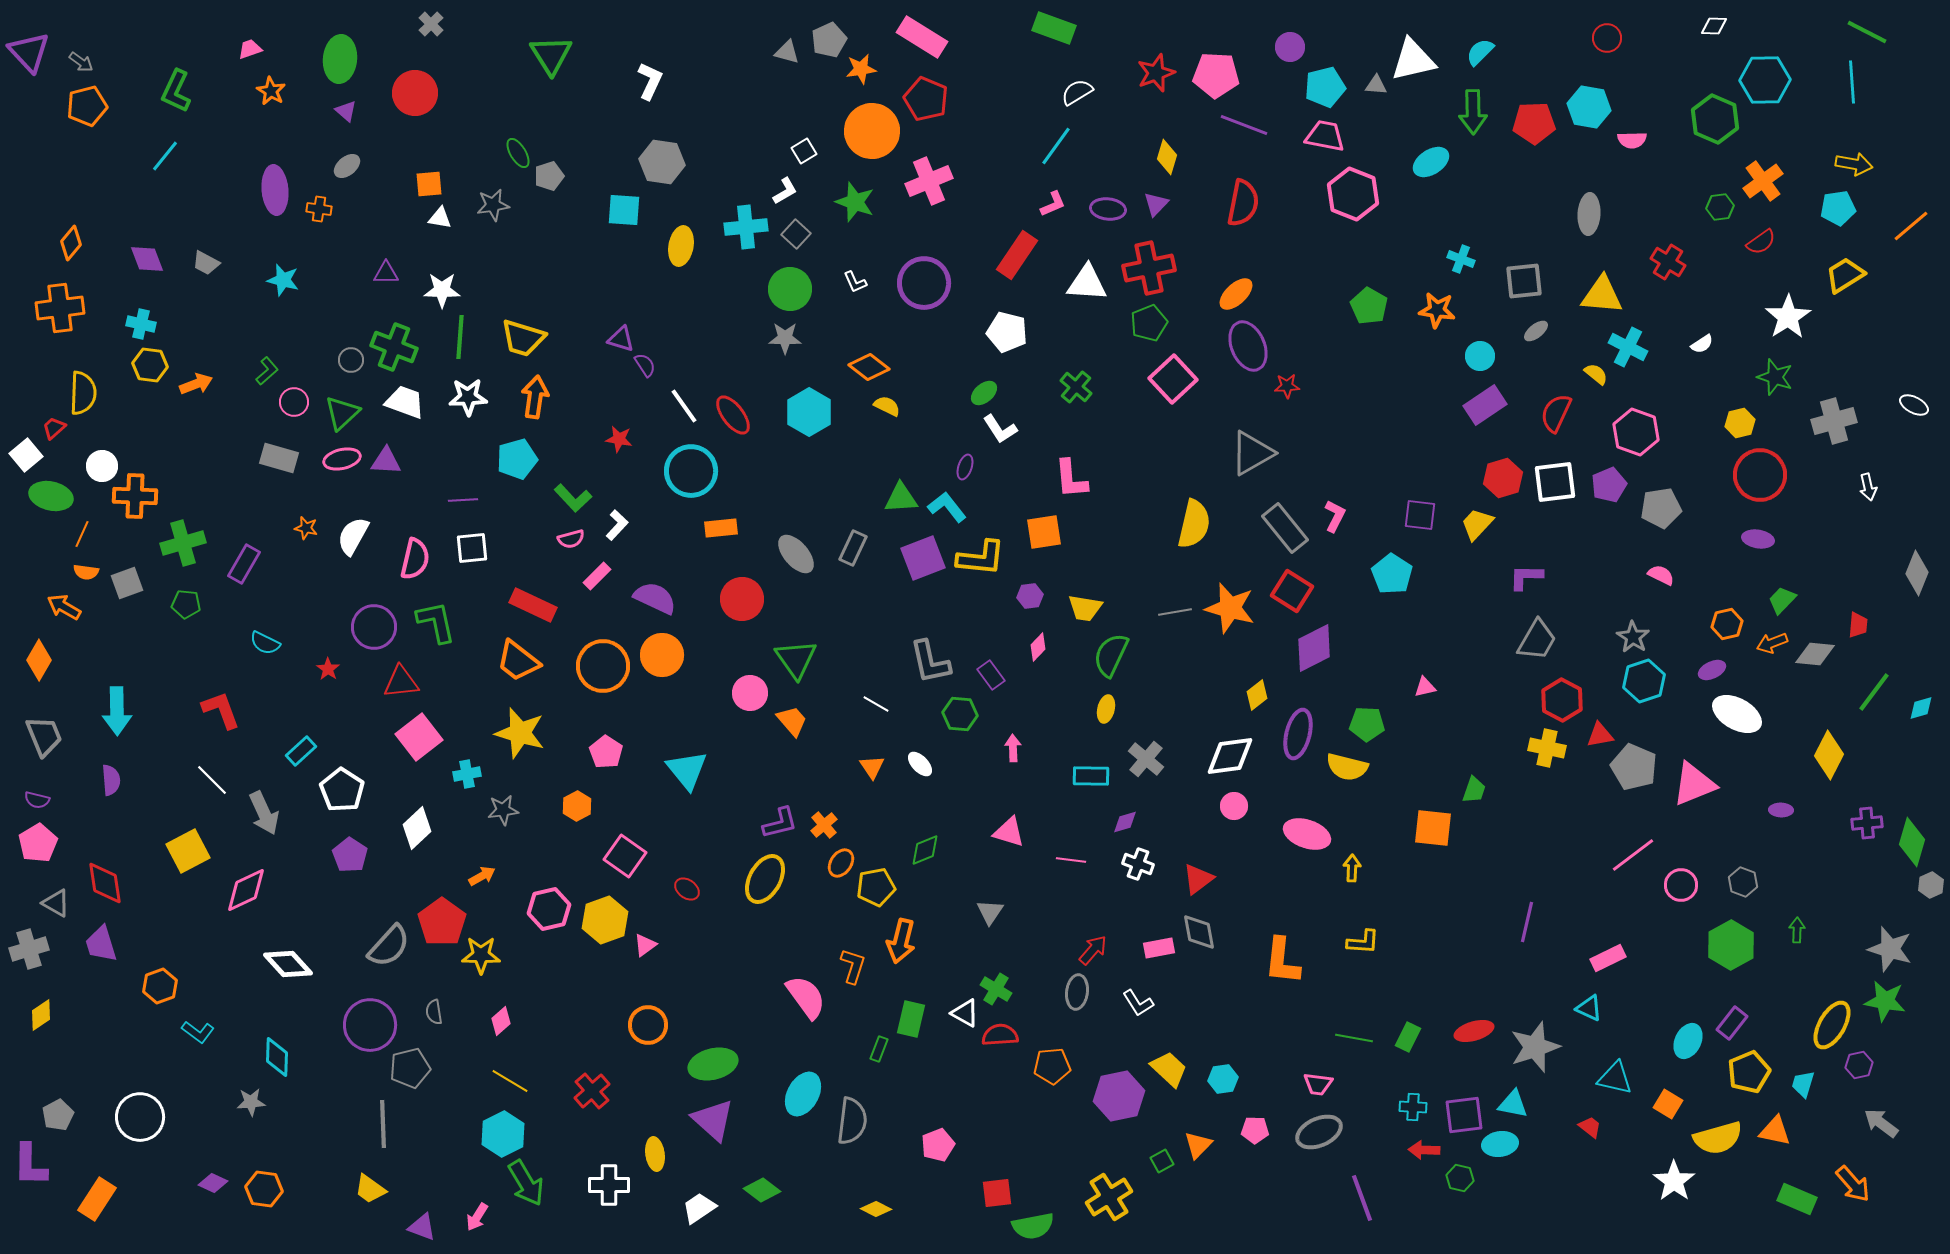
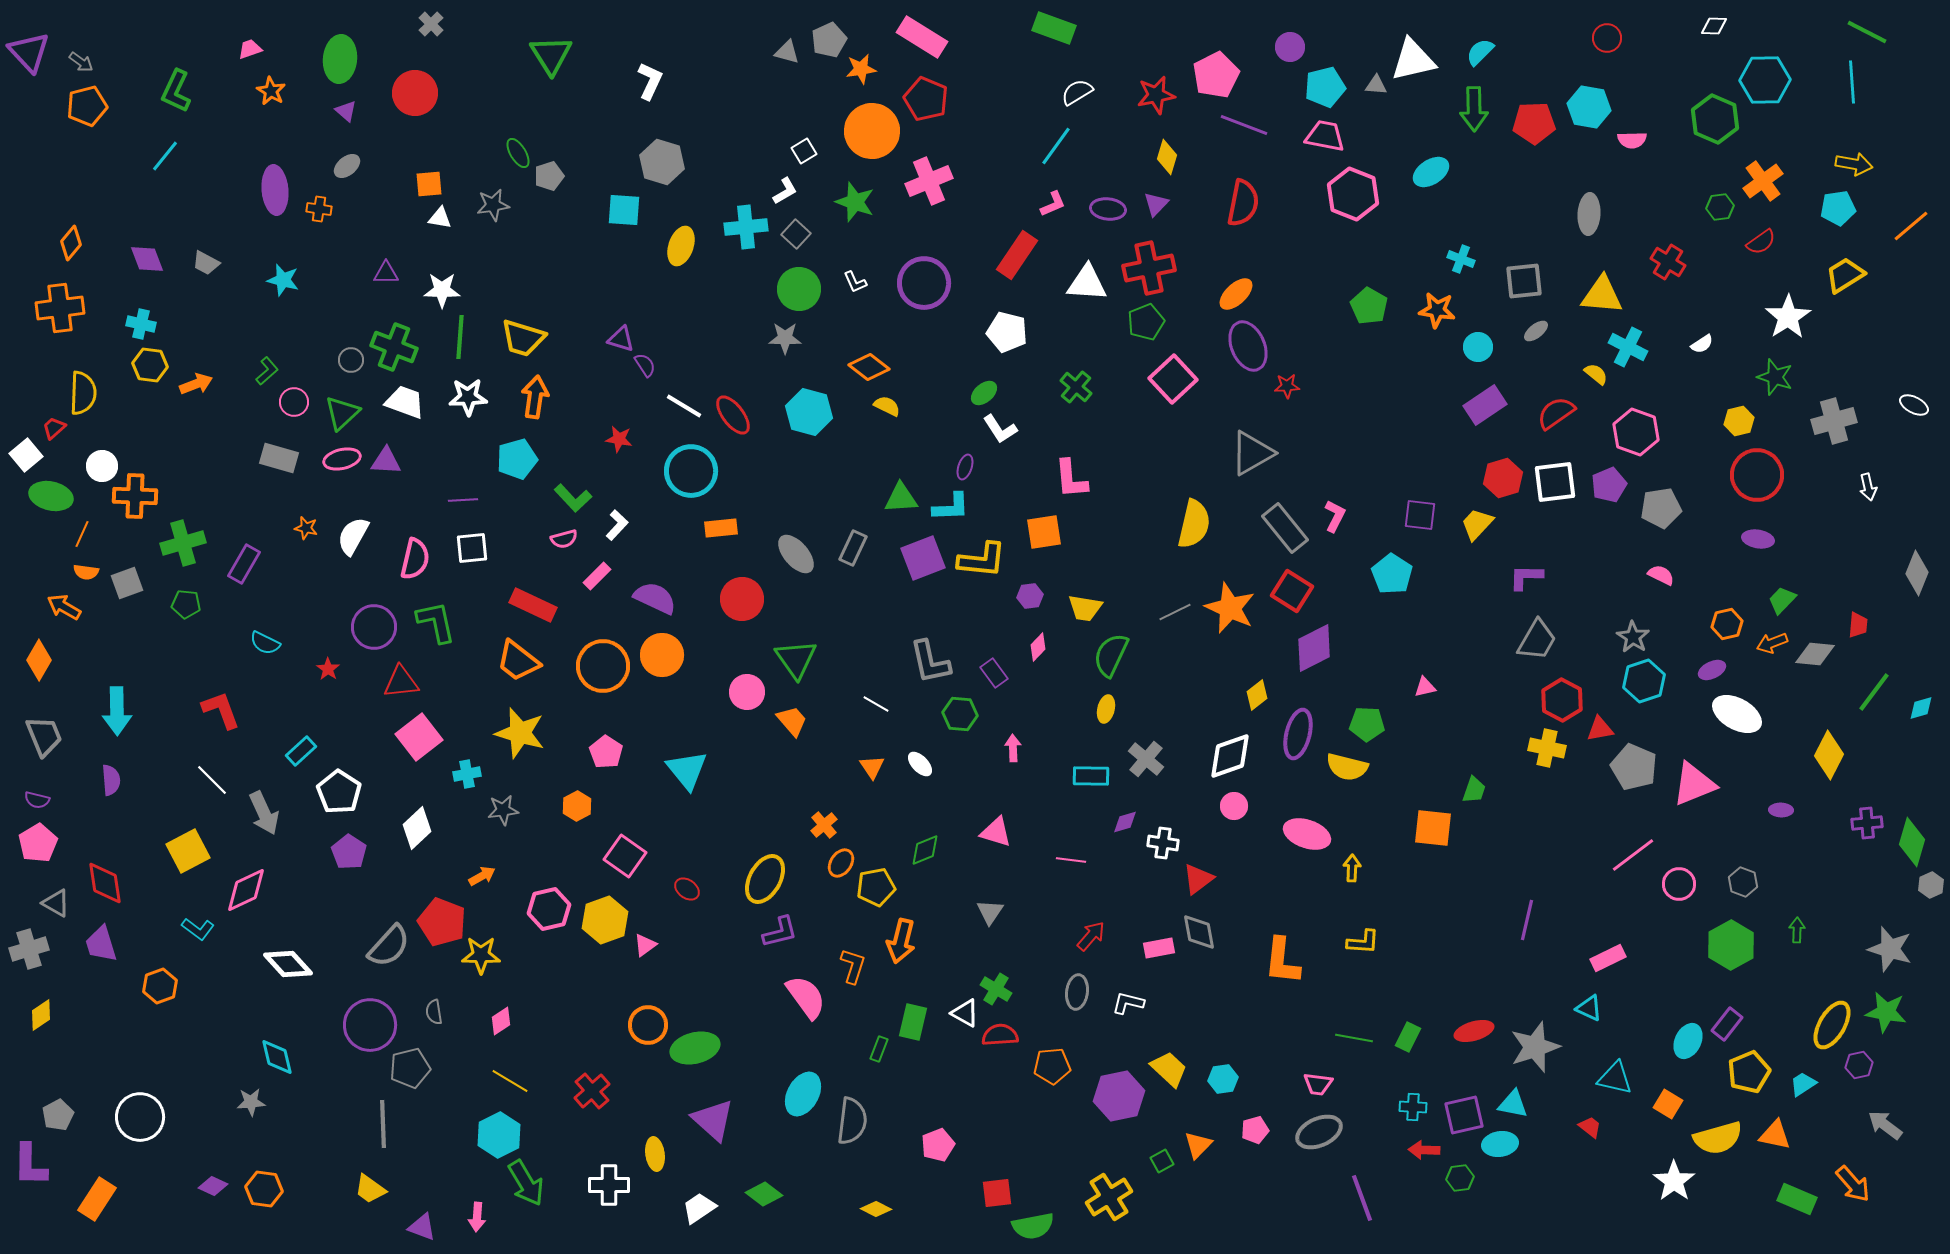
red star at (1156, 73): moved 22 px down; rotated 9 degrees clockwise
pink pentagon at (1216, 75): rotated 30 degrees counterclockwise
green arrow at (1473, 112): moved 1 px right, 3 px up
gray hexagon at (662, 162): rotated 9 degrees clockwise
cyan ellipse at (1431, 162): moved 10 px down
yellow ellipse at (681, 246): rotated 9 degrees clockwise
green circle at (790, 289): moved 9 px right
green pentagon at (1149, 323): moved 3 px left, 1 px up
cyan circle at (1480, 356): moved 2 px left, 9 px up
white line at (684, 406): rotated 24 degrees counterclockwise
cyan hexagon at (809, 412): rotated 15 degrees counterclockwise
red semicircle at (1556, 413): rotated 30 degrees clockwise
yellow hexagon at (1740, 423): moved 1 px left, 2 px up
red circle at (1760, 475): moved 3 px left
cyan L-shape at (947, 507): moved 4 px right; rotated 126 degrees clockwise
pink semicircle at (571, 539): moved 7 px left
yellow L-shape at (981, 558): moved 1 px right, 2 px down
orange star at (1230, 608): rotated 9 degrees clockwise
gray line at (1175, 612): rotated 16 degrees counterclockwise
purple rectangle at (991, 675): moved 3 px right, 2 px up
pink circle at (750, 693): moved 3 px left, 1 px up
red triangle at (1600, 735): moved 6 px up
white diamond at (1230, 756): rotated 12 degrees counterclockwise
white pentagon at (342, 790): moved 3 px left, 2 px down
purple L-shape at (780, 823): moved 109 px down
pink triangle at (1009, 832): moved 13 px left
purple pentagon at (350, 855): moved 1 px left, 3 px up
white cross at (1138, 864): moved 25 px right, 21 px up; rotated 12 degrees counterclockwise
pink circle at (1681, 885): moved 2 px left, 1 px up
red pentagon at (442, 922): rotated 15 degrees counterclockwise
purple line at (1527, 922): moved 2 px up
red arrow at (1093, 950): moved 2 px left, 14 px up
green star at (1885, 1001): moved 1 px right, 11 px down
white L-shape at (1138, 1003): moved 10 px left; rotated 136 degrees clockwise
green rectangle at (911, 1019): moved 2 px right, 3 px down
pink diamond at (501, 1021): rotated 8 degrees clockwise
purple rectangle at (1732, 1023): moved 5 px left, 1 px down
cyan L-shape at (198, 1032): moved 103 px up
cyan diamond at (277, 1057): rotated 15 degrees counterclockwise
green ellipse at (713, 1064): moved 18 px left, 16 px up
cyan trapezoid at (1803, 1084): rotated 40 degrees clockwise
purple square at (1464, 1115): rotated 6 degrees counterclockwise
gray arrow at (1881, 1123): moved 4 px right, 2 px down
pink pentagon at (1255, 1130): rotated 16 degrees counterclockwise
orange triangle at (1775, 1131): moved 4 px down
cyan hexagon at (503, 1134): moved 4 px left, 1 px down
green hexagon at (1460, 1178): rotated 20 degrees counterclockwise
purple diamond at (213, 1183): moved 3 px down
green diamond at (762, 1190): moved 2 px right, 4 px down
pink arrow at (477, 1217): rotated 28 degrees counterclockwise
